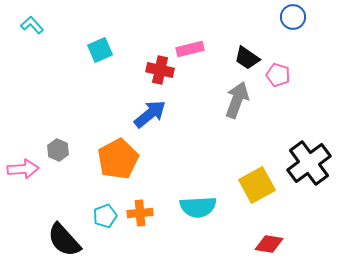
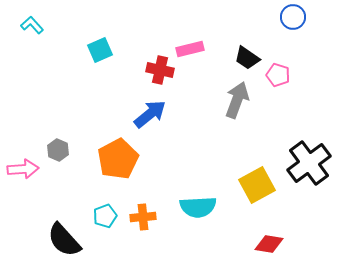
orange cross: moved 3 px right, 4 px down
